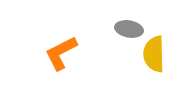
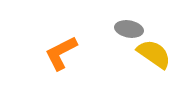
yellow semicircle: rotated 126 degrees clockwise
